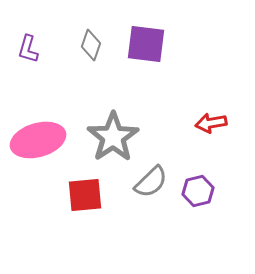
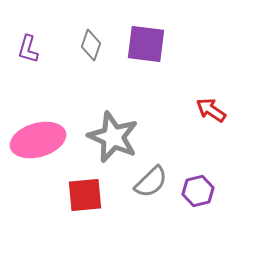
red arrow: moved 13 px up; rotated 44 degrees clockwise
gray star: rotated 15 degrees counterclockwise
